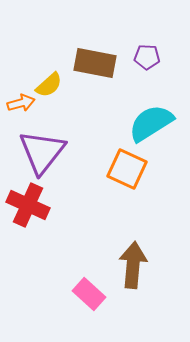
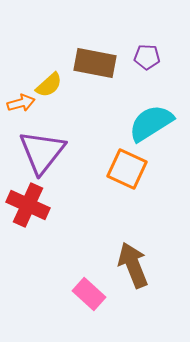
brown arrow: rotated 27 degrees counterclockwise
